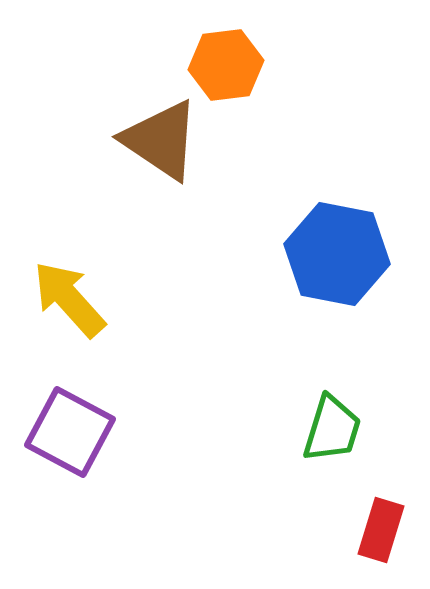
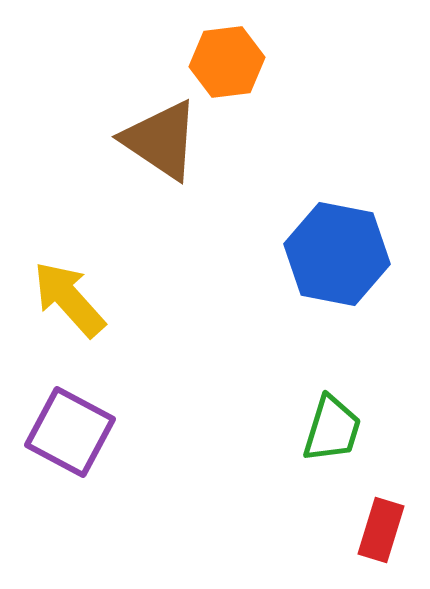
orange hexagon: moved 1 px right, 3 px up
